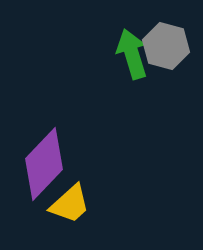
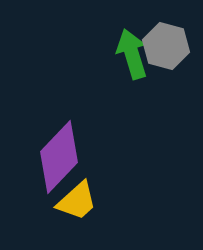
purple diamond: moved 15 px right, 7 px up
yellow trapezoid: moved 7 px right, 3 px up
